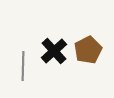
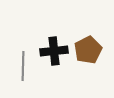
black cross: rotated 36 degrees clockwise
